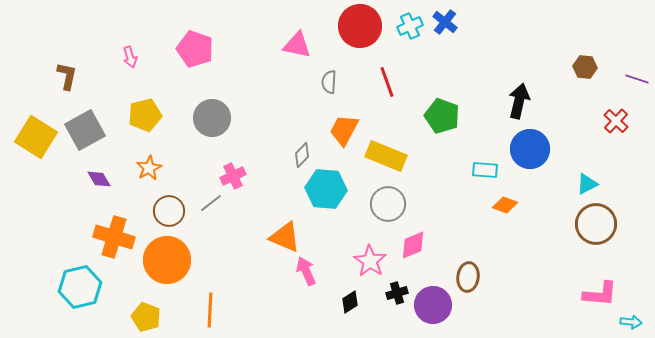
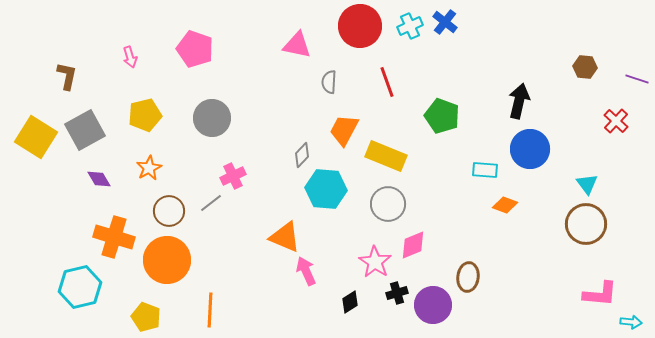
cyan triangle at (587, 184): rotated 40 degrees counterclockwise
brown circle at (596, 224): moved 10 px left
pink star at (370, 261): moved 5 px right, 1 px down
